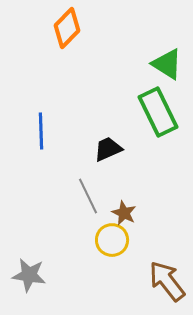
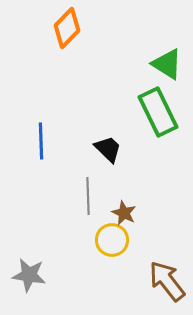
blue line: moved 10 px down
black trapezoid: rotated 68 degrees clockwise
gray line: rotated 24 degrees clockwise
